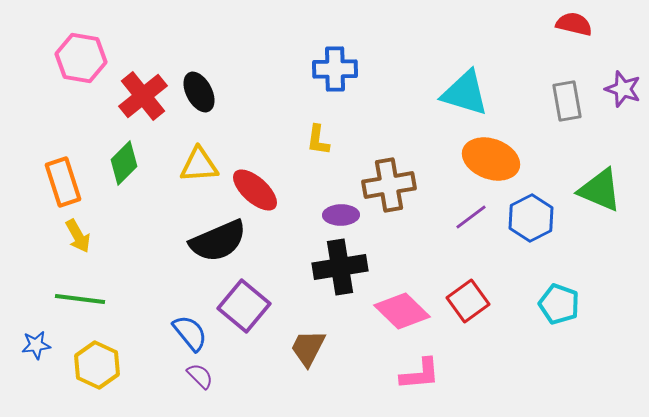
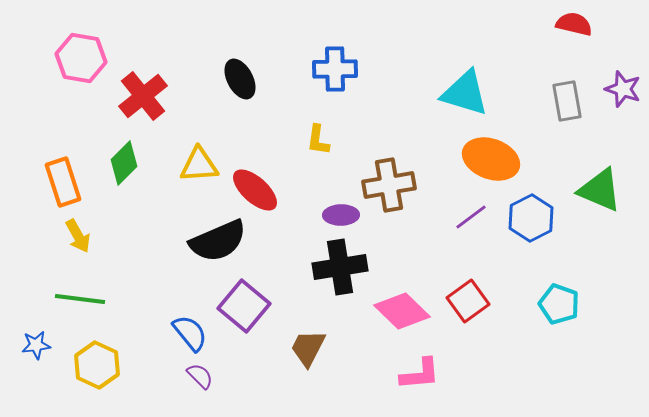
black ellipse: moved 41 px right, 13 px up
